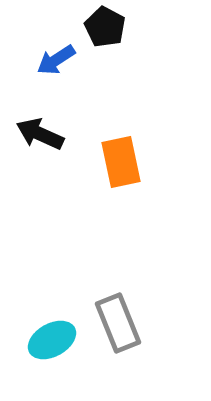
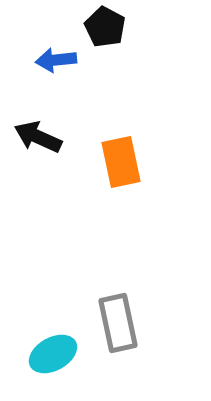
blue arrow: rotated 27 degrees clockwise
black arrow: moved 2 px left, 3 px down
gray rectangle: rotated 10 degrees clockwise
cyan ellipse: moved 1 px right, 14 px down
